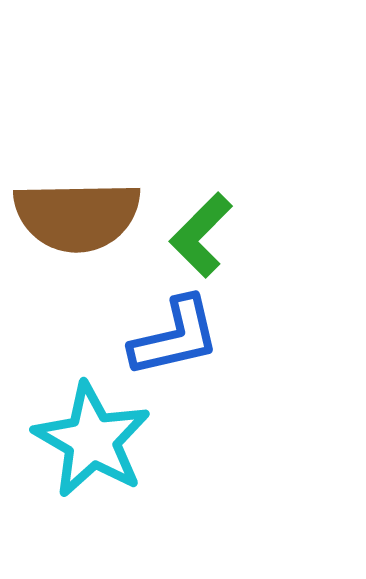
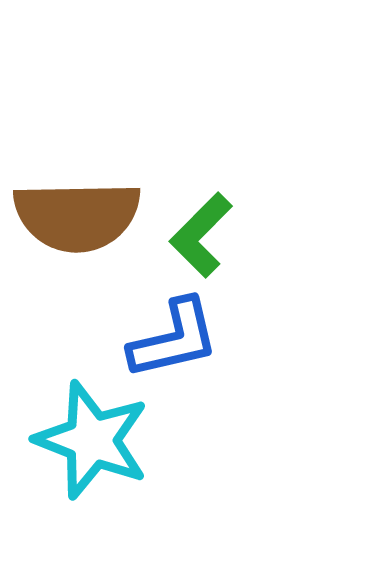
blue L-shape: moved 1 px left, 2 px down
cyan star: rotated 9 degrees counterclockwise
